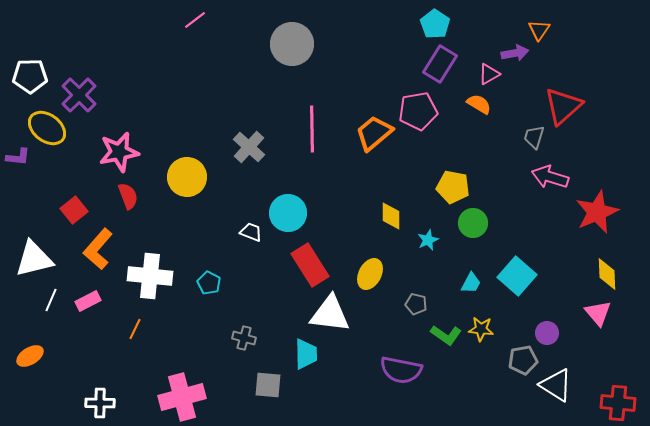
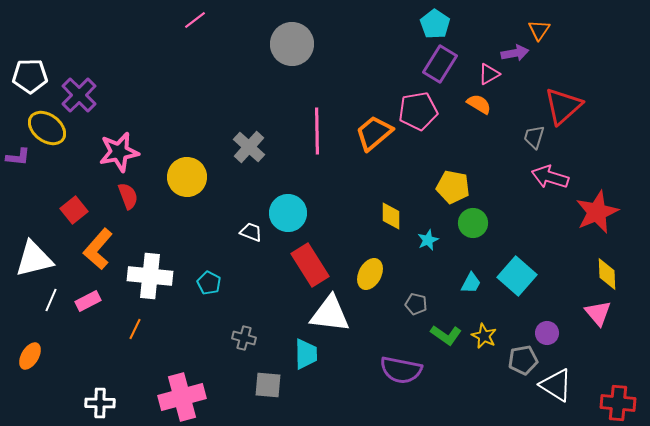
pink line at (312, 129): moved 5 px right, 2 px down
yellow star at (481, 329): moved 3 px right, 7 px down; rotated 20 degrees clockwise
orange ellipse at (30, 356): rotated 28 degrees counterclockwise
